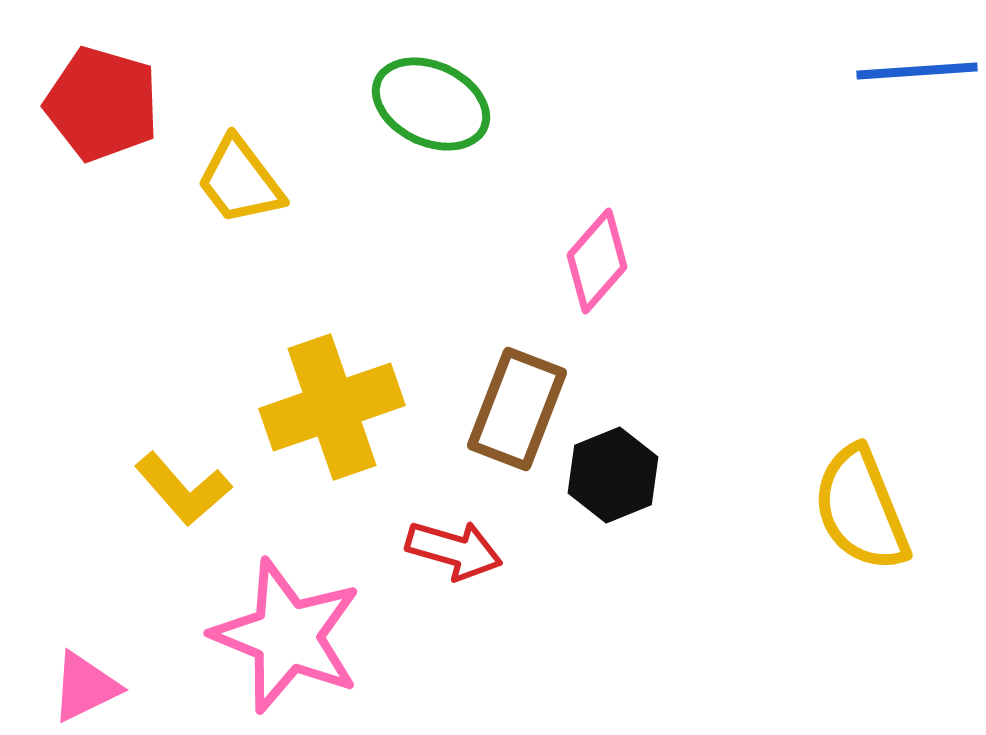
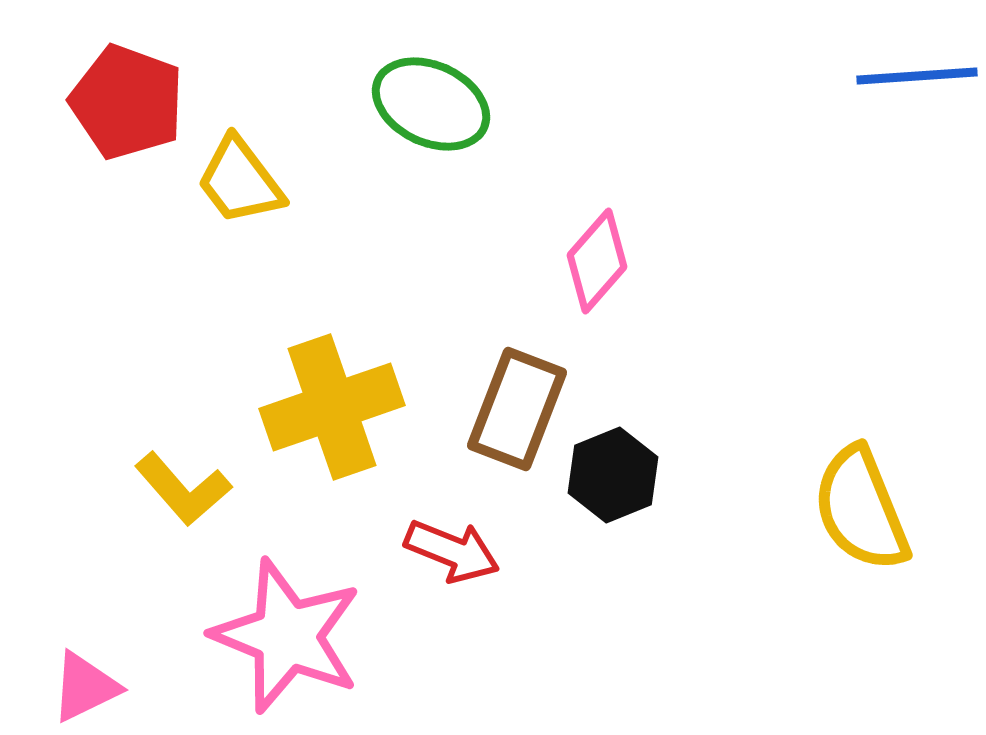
blue line: moved 5 px down
red pentagon: moved 25 px right, 2 px up; rotated 4 degrees clockwise
red arrow: moved 2 px left, 1 px down; rotated 6 degrees clockwise
